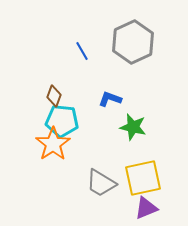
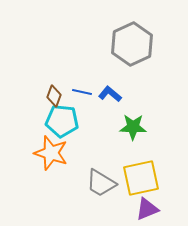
gray hexagon: moved 1 px left, 2 px down
blue line: moved 41 px down; rotated 48 degrees counterclockwise
blue L-shape: moved 5 px up; rotated 20 degrees clockwise
green star: rotated 12 degrees counterclockwise
orange star: moved 2 px left, 9 px down; rotated 20 degrees counterclockwise
yellow square: moved 2 px left
purple triangle: moved 1 px right, 1 px down
